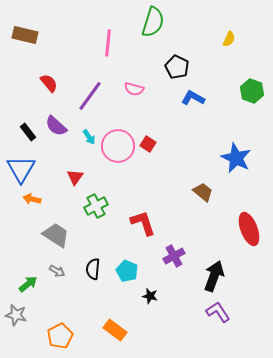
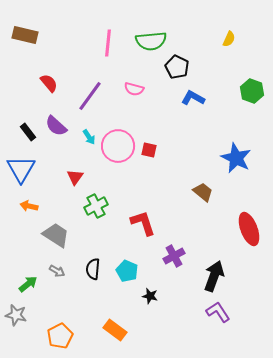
green semicircle: moved 2 px left, 19 px down; rotated 68 degrees clockwise
red square: moved 1 px right, 6 px down; rotated 21 degrees counterclockwise
orange arrow: moved 3 px left, 7 px down
